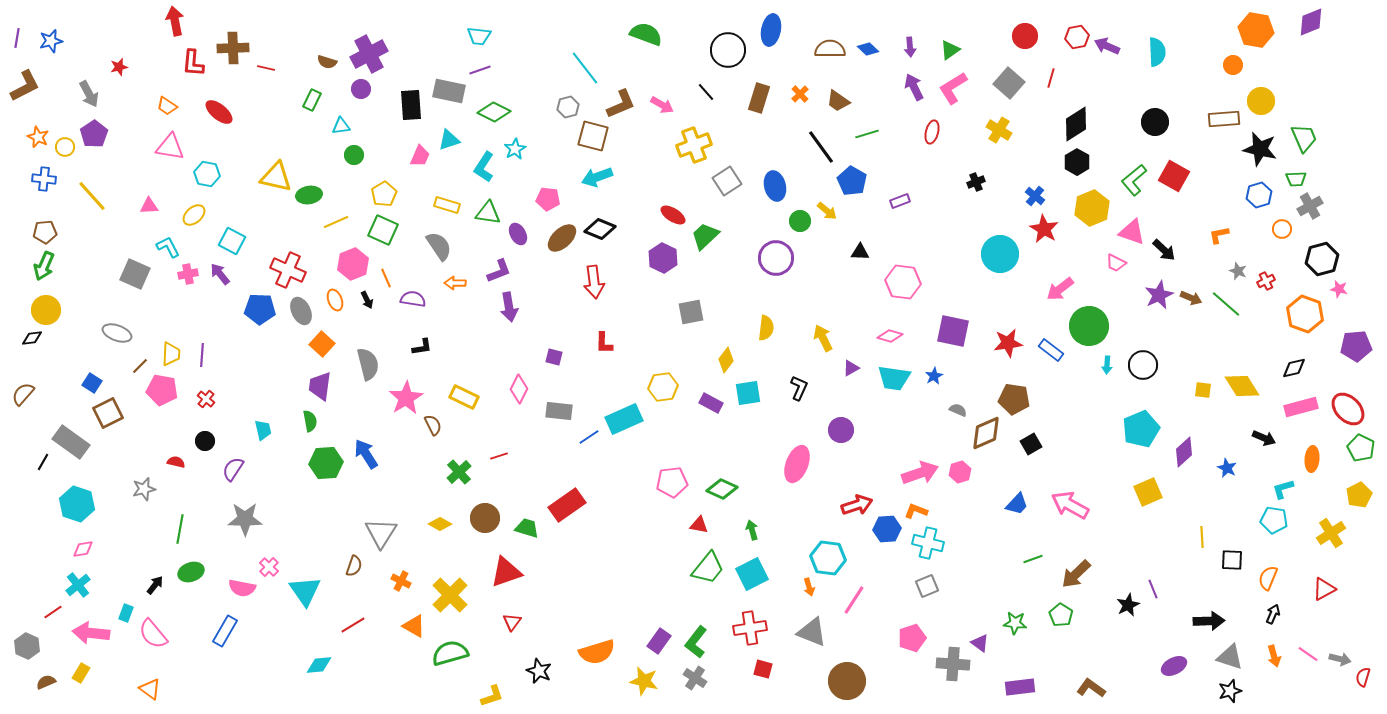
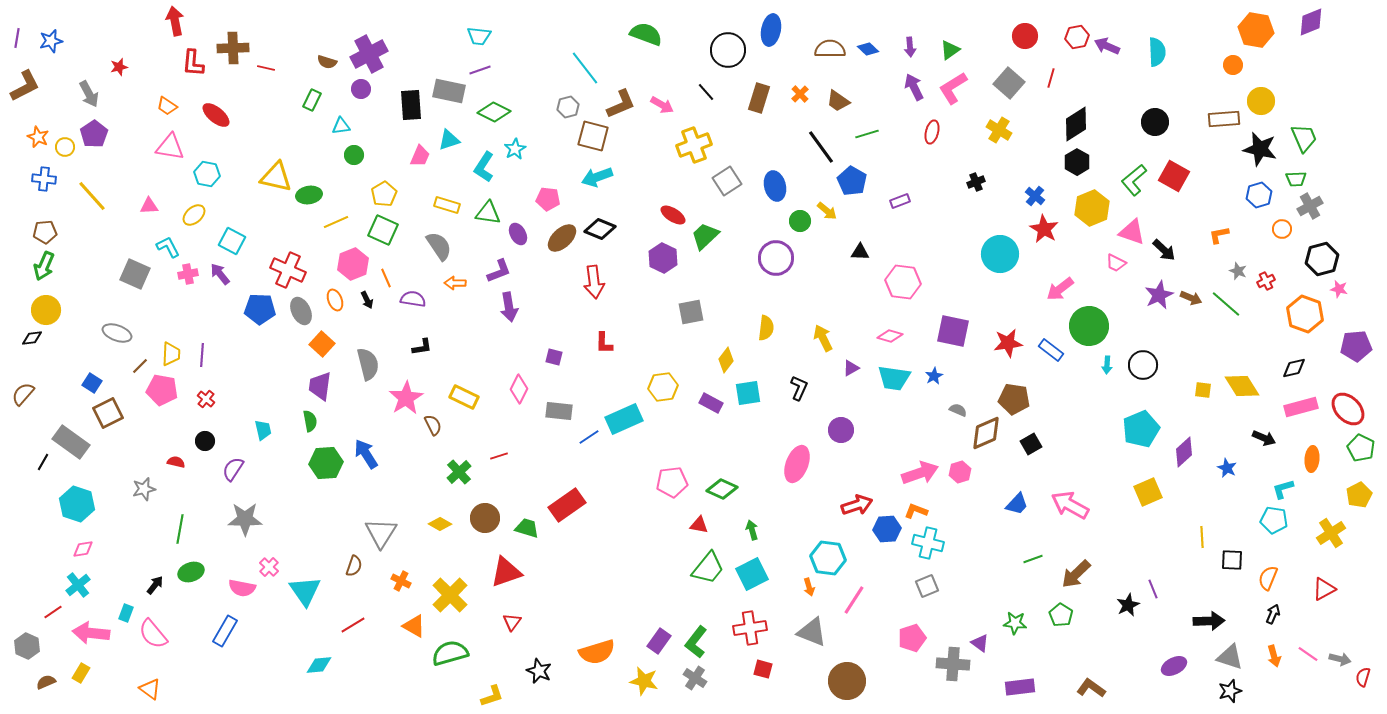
red ellipse at (219, 112): moved 3 px left, 3 px down
